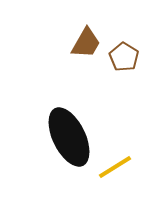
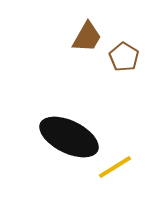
brown trapezoid: moved 1 px right, 6 px up
black ellipse: rotated 38 degrees counterclockwise
